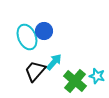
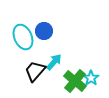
cyan ellipse: moved 4 px left
cyan star: moved 6 px left, 2 px down; rotated 21 degrees clockwise
